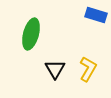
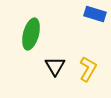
blue rectangle: moved 1 px left, 1 px up
black triangle: moved 3 px up
